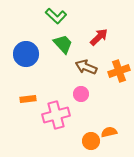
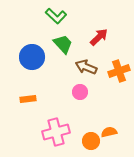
blue circle: moved 6 px right, 3 px down
pink circle: moved 1 px left, 2 px up
pink cross: moved 17 px down
